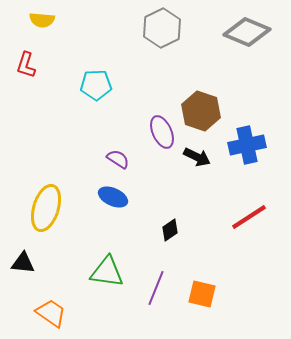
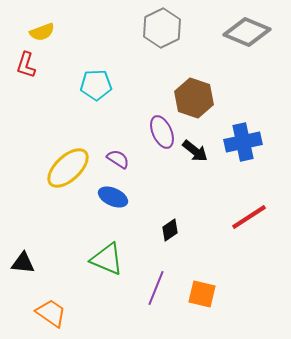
yellow semicircle: moved 12 px down; rotated 25 degrees counterclockwise
brown hexagon: moved 7 px left, 13 px up
blue cross: moved 4 px left, 3 px up
black arrow: moved 2 px left, 6 px up; rotated 12 degrees clockwise
yellow ellipse: moved 22 px right, 40 px up; rotated 30 degrees clockwise
green triangle: moved 13 px up; rotated 15 degrees clockwise
